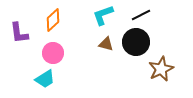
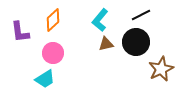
cyan L-shape: moved 3 px left, 5 px down; rotated 30 degrees counterclockwise
purple L-shape: moved 1 px right, 1 px up
brown triangle: rotated 28 degrees counterclockwise
